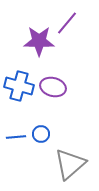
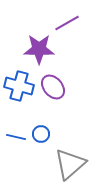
purple line: rotated 20 degrees clockwise
purple star: moved 8 px down
purple ellipse: rotated 35 degrees clockwise
blue line: rotated 18 degrees clockwise
